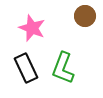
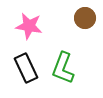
brown circle: moved 2 px down
pink star: moved 3 px left, 2 px up; rotated 12 degrees counterclockwise
